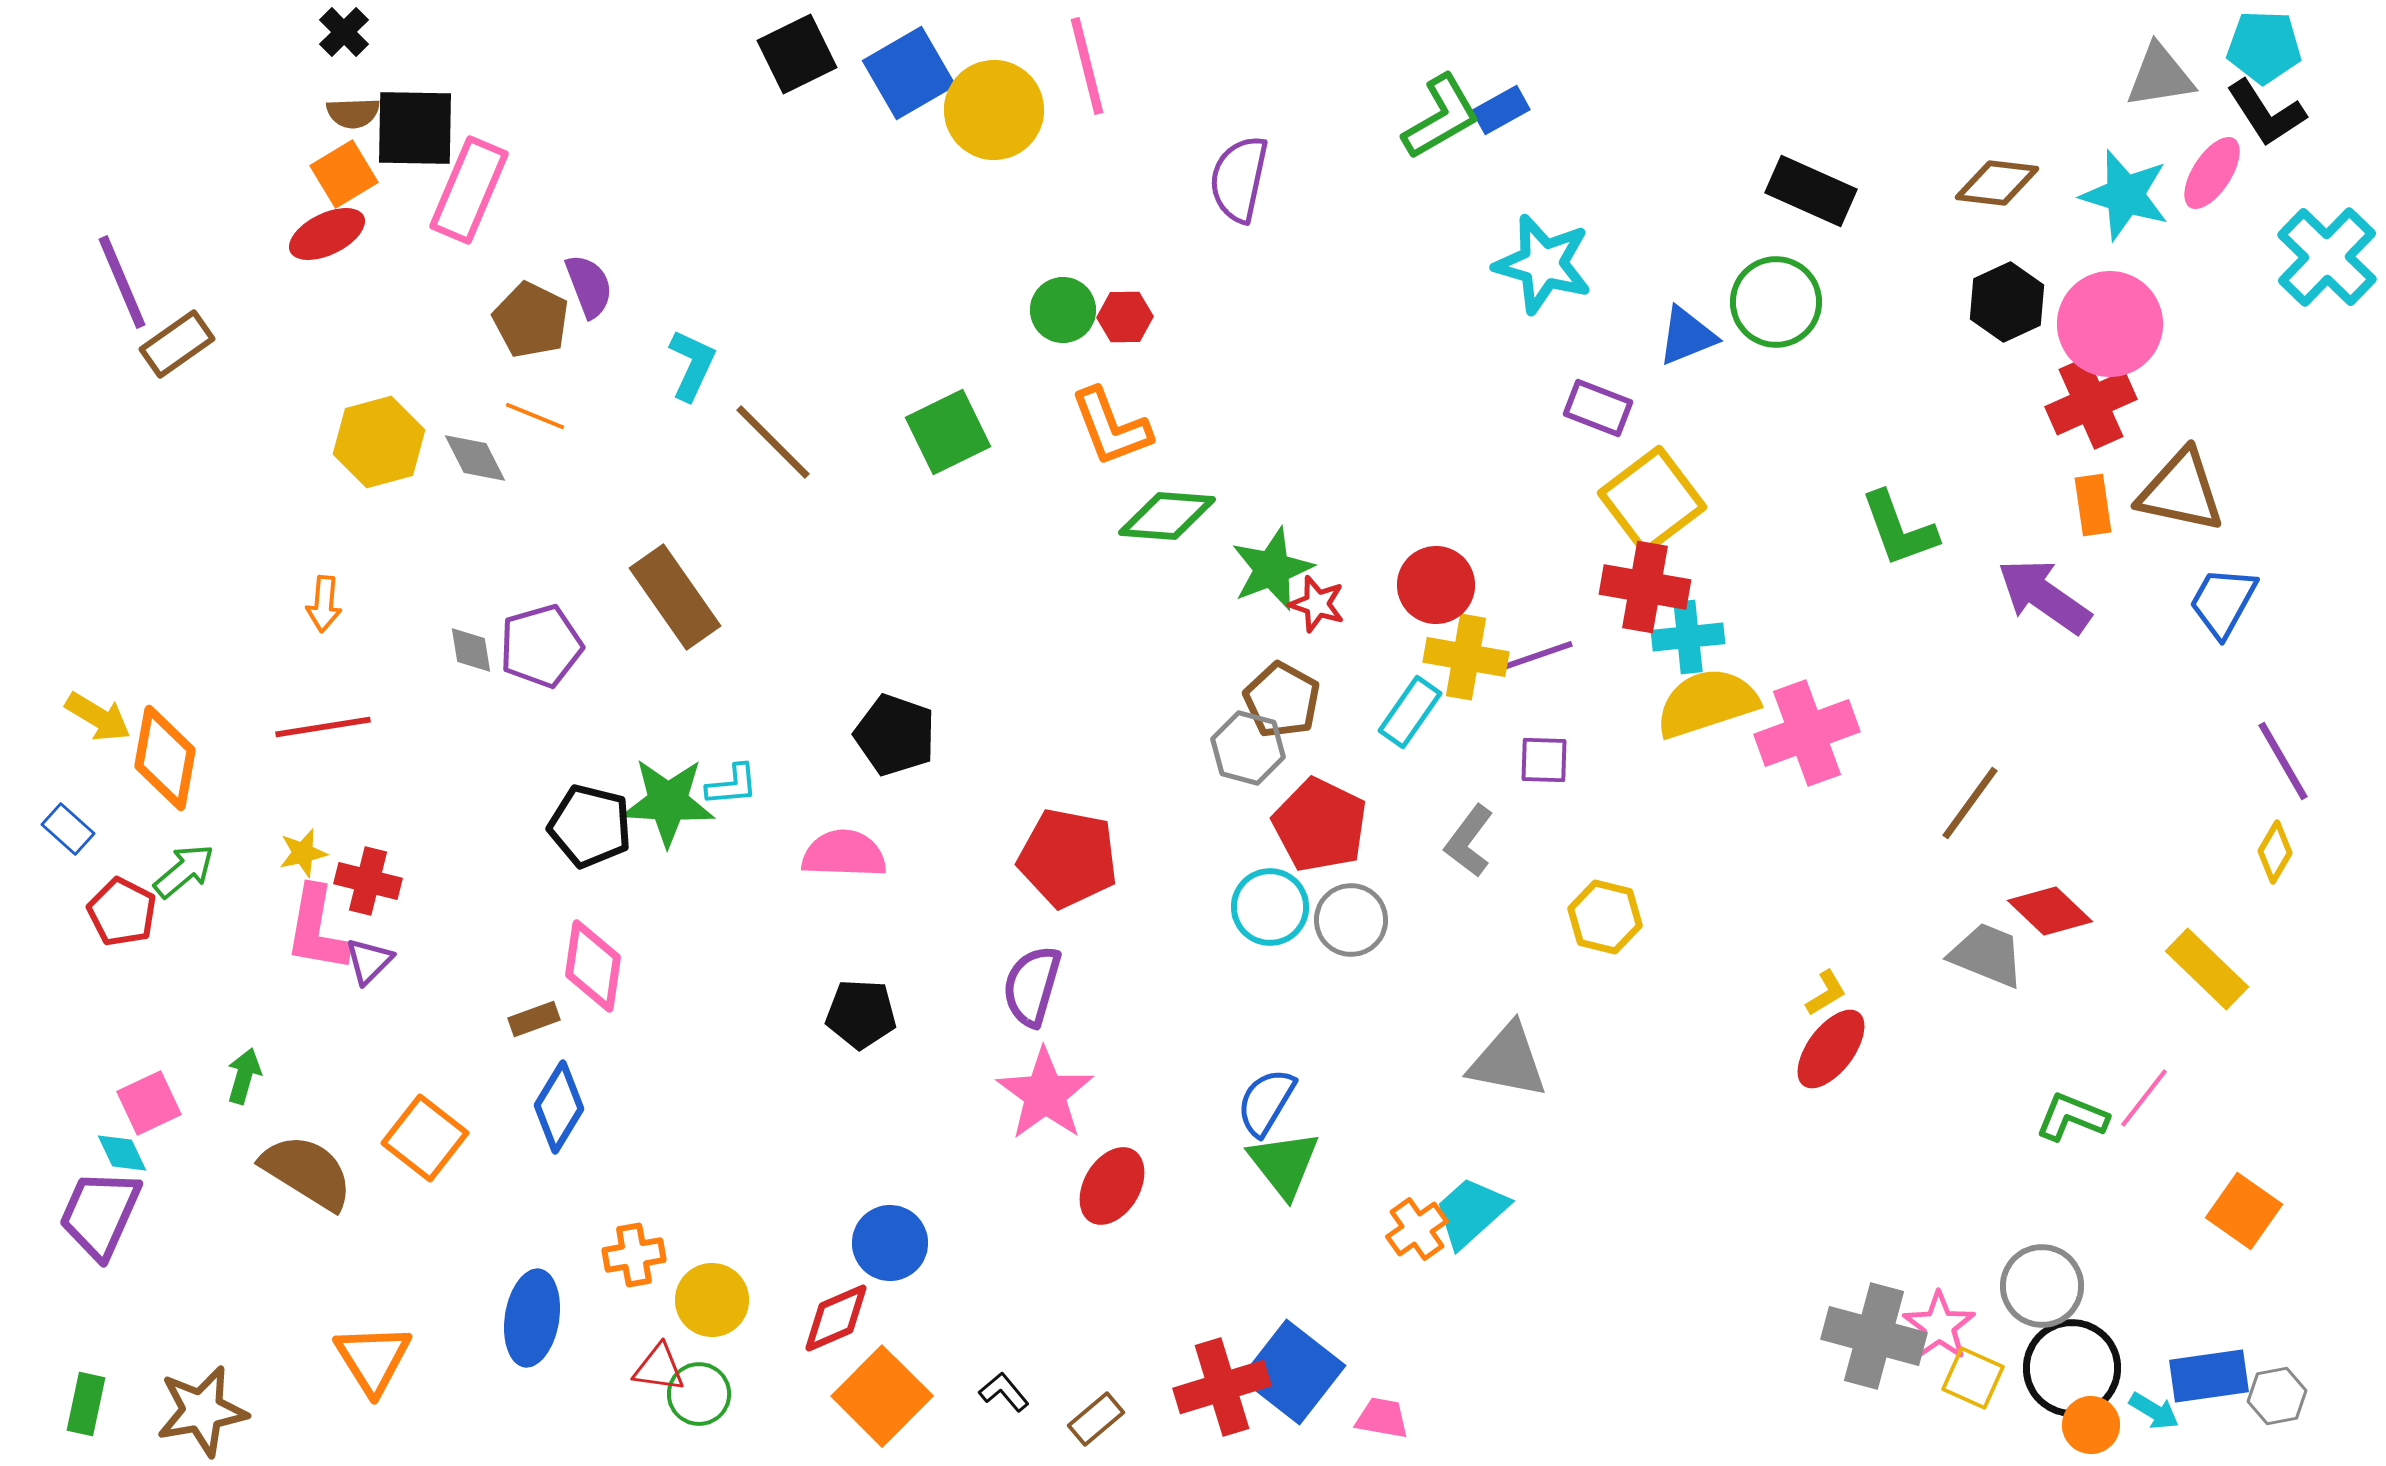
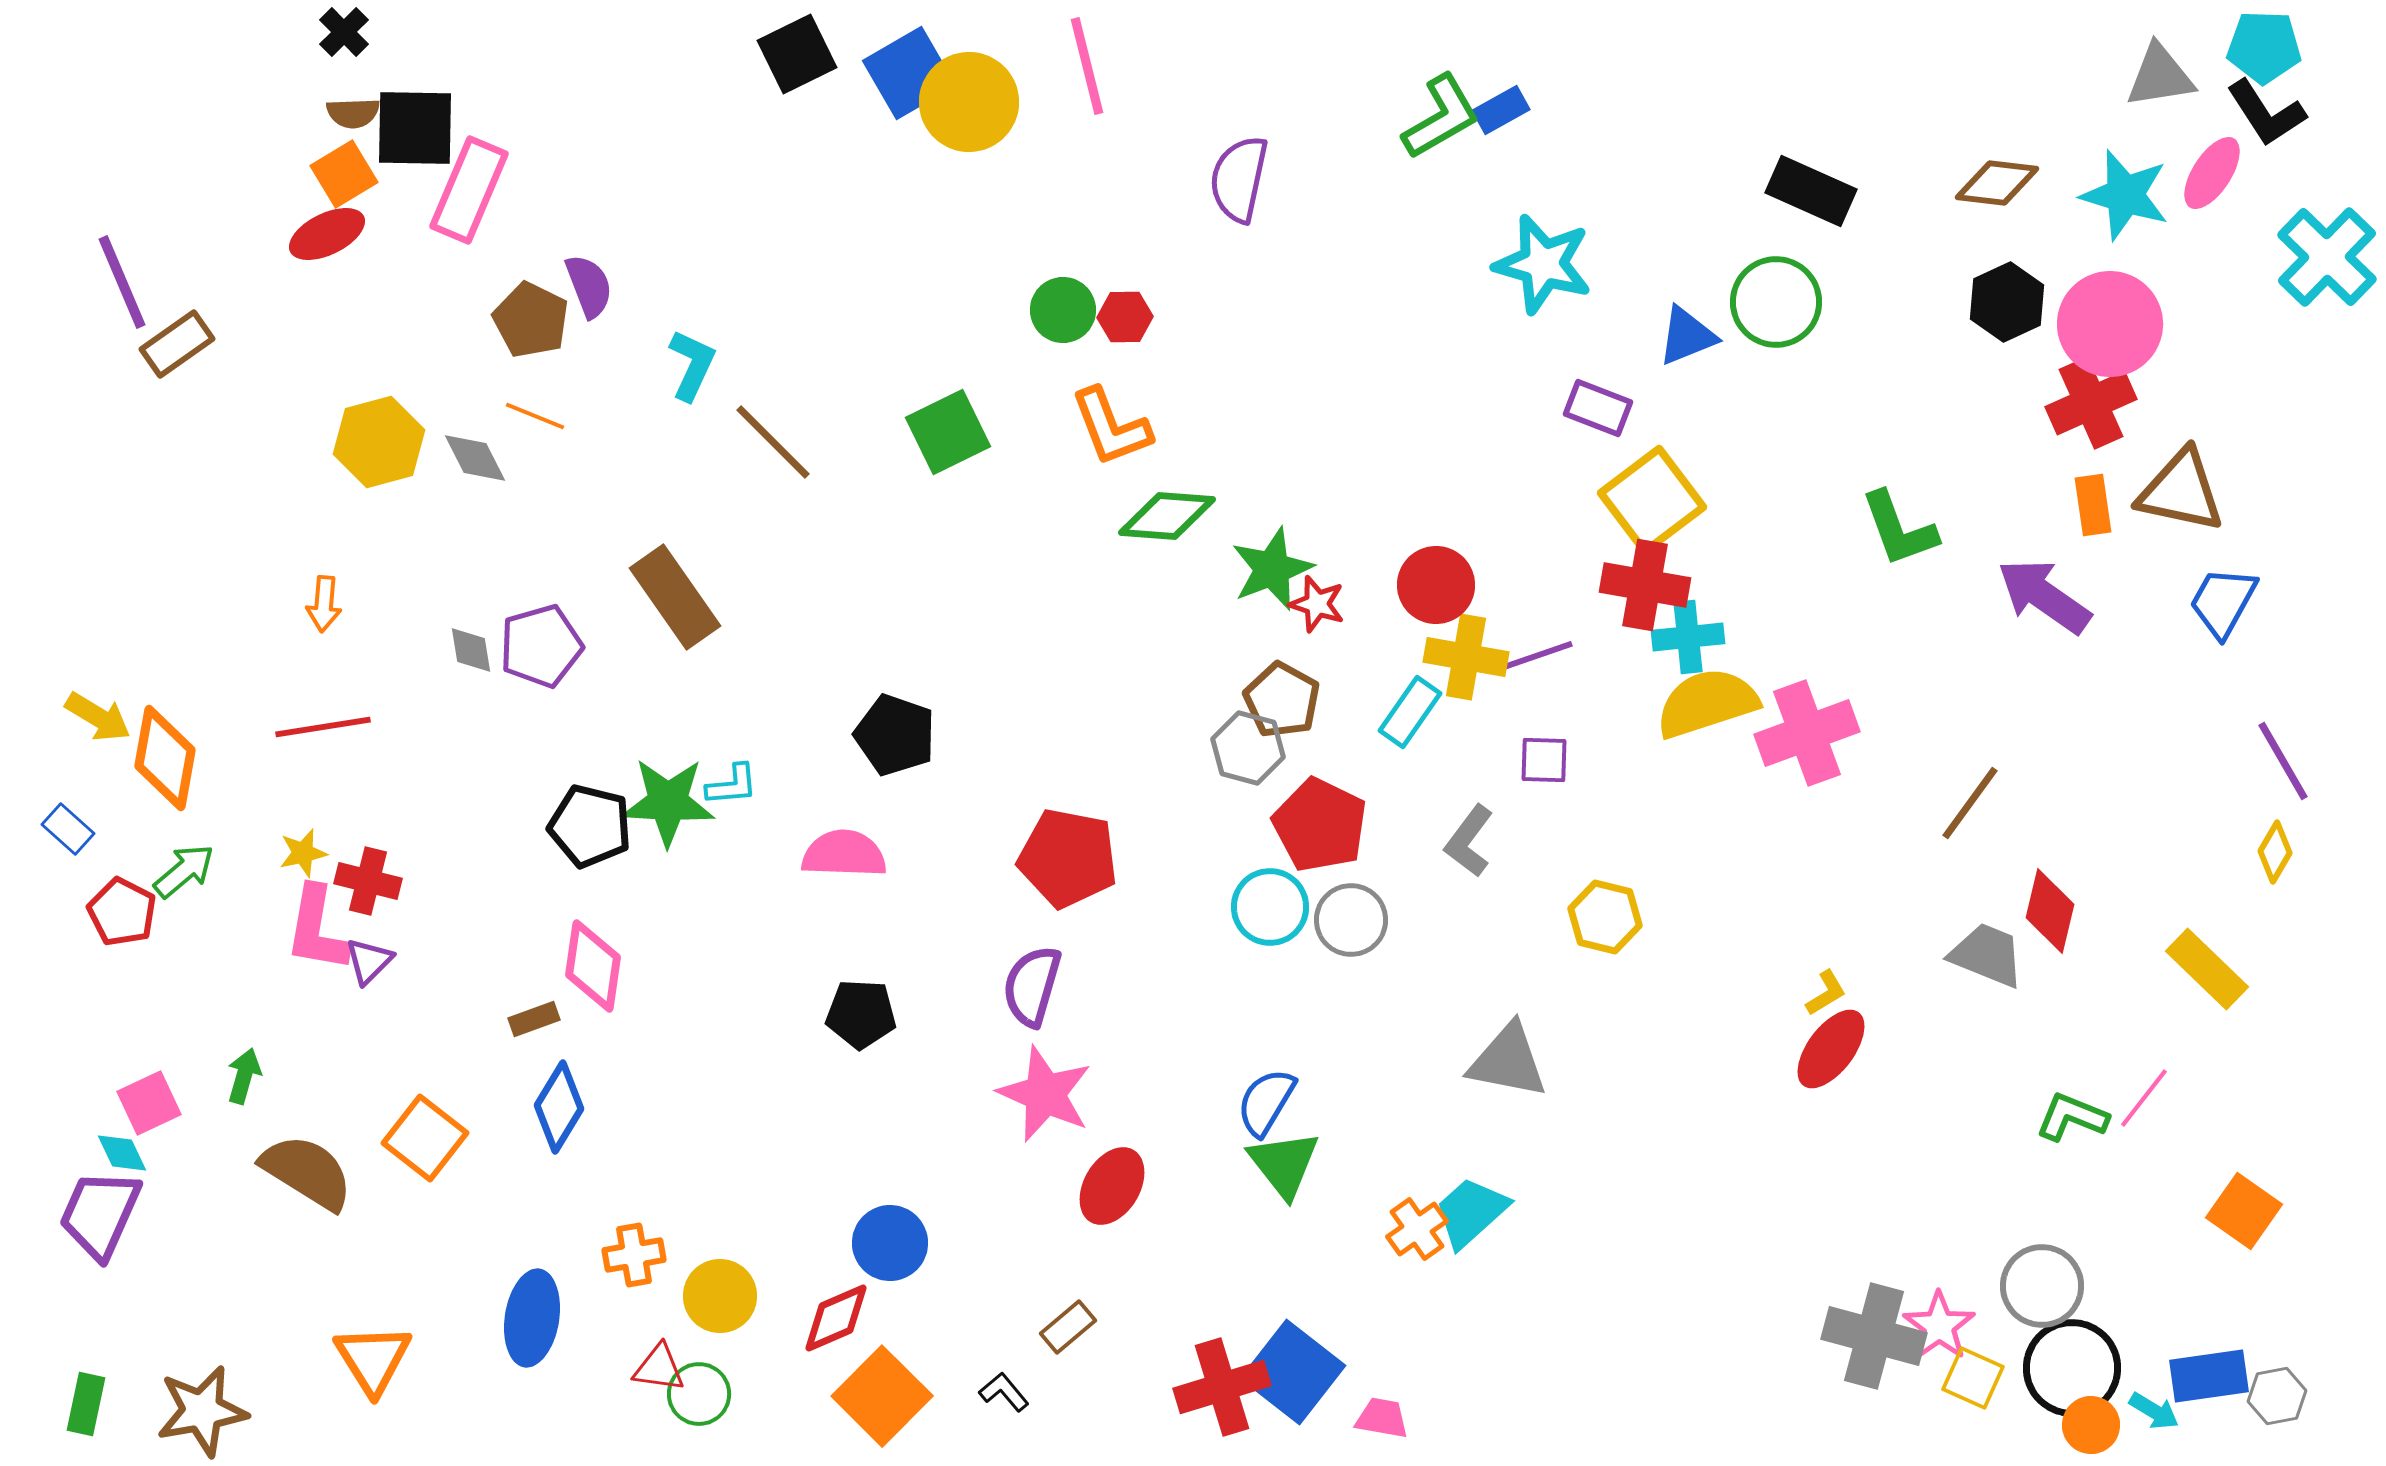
yellow circle at (994, 110): moved 25 px left, 8 px up
red cross at (1645, 587): moved 2 px up
red diamond at (2050, 911): rotated 60 degrees clockwise
pink star at (1045, 1094): rotated 12 degrees counterclockwise
yellow circle at (712, 1300): moved 8 px right, 4 px up
brown rectangle at (1096, 1419): moved 28 px left, 92 px up
